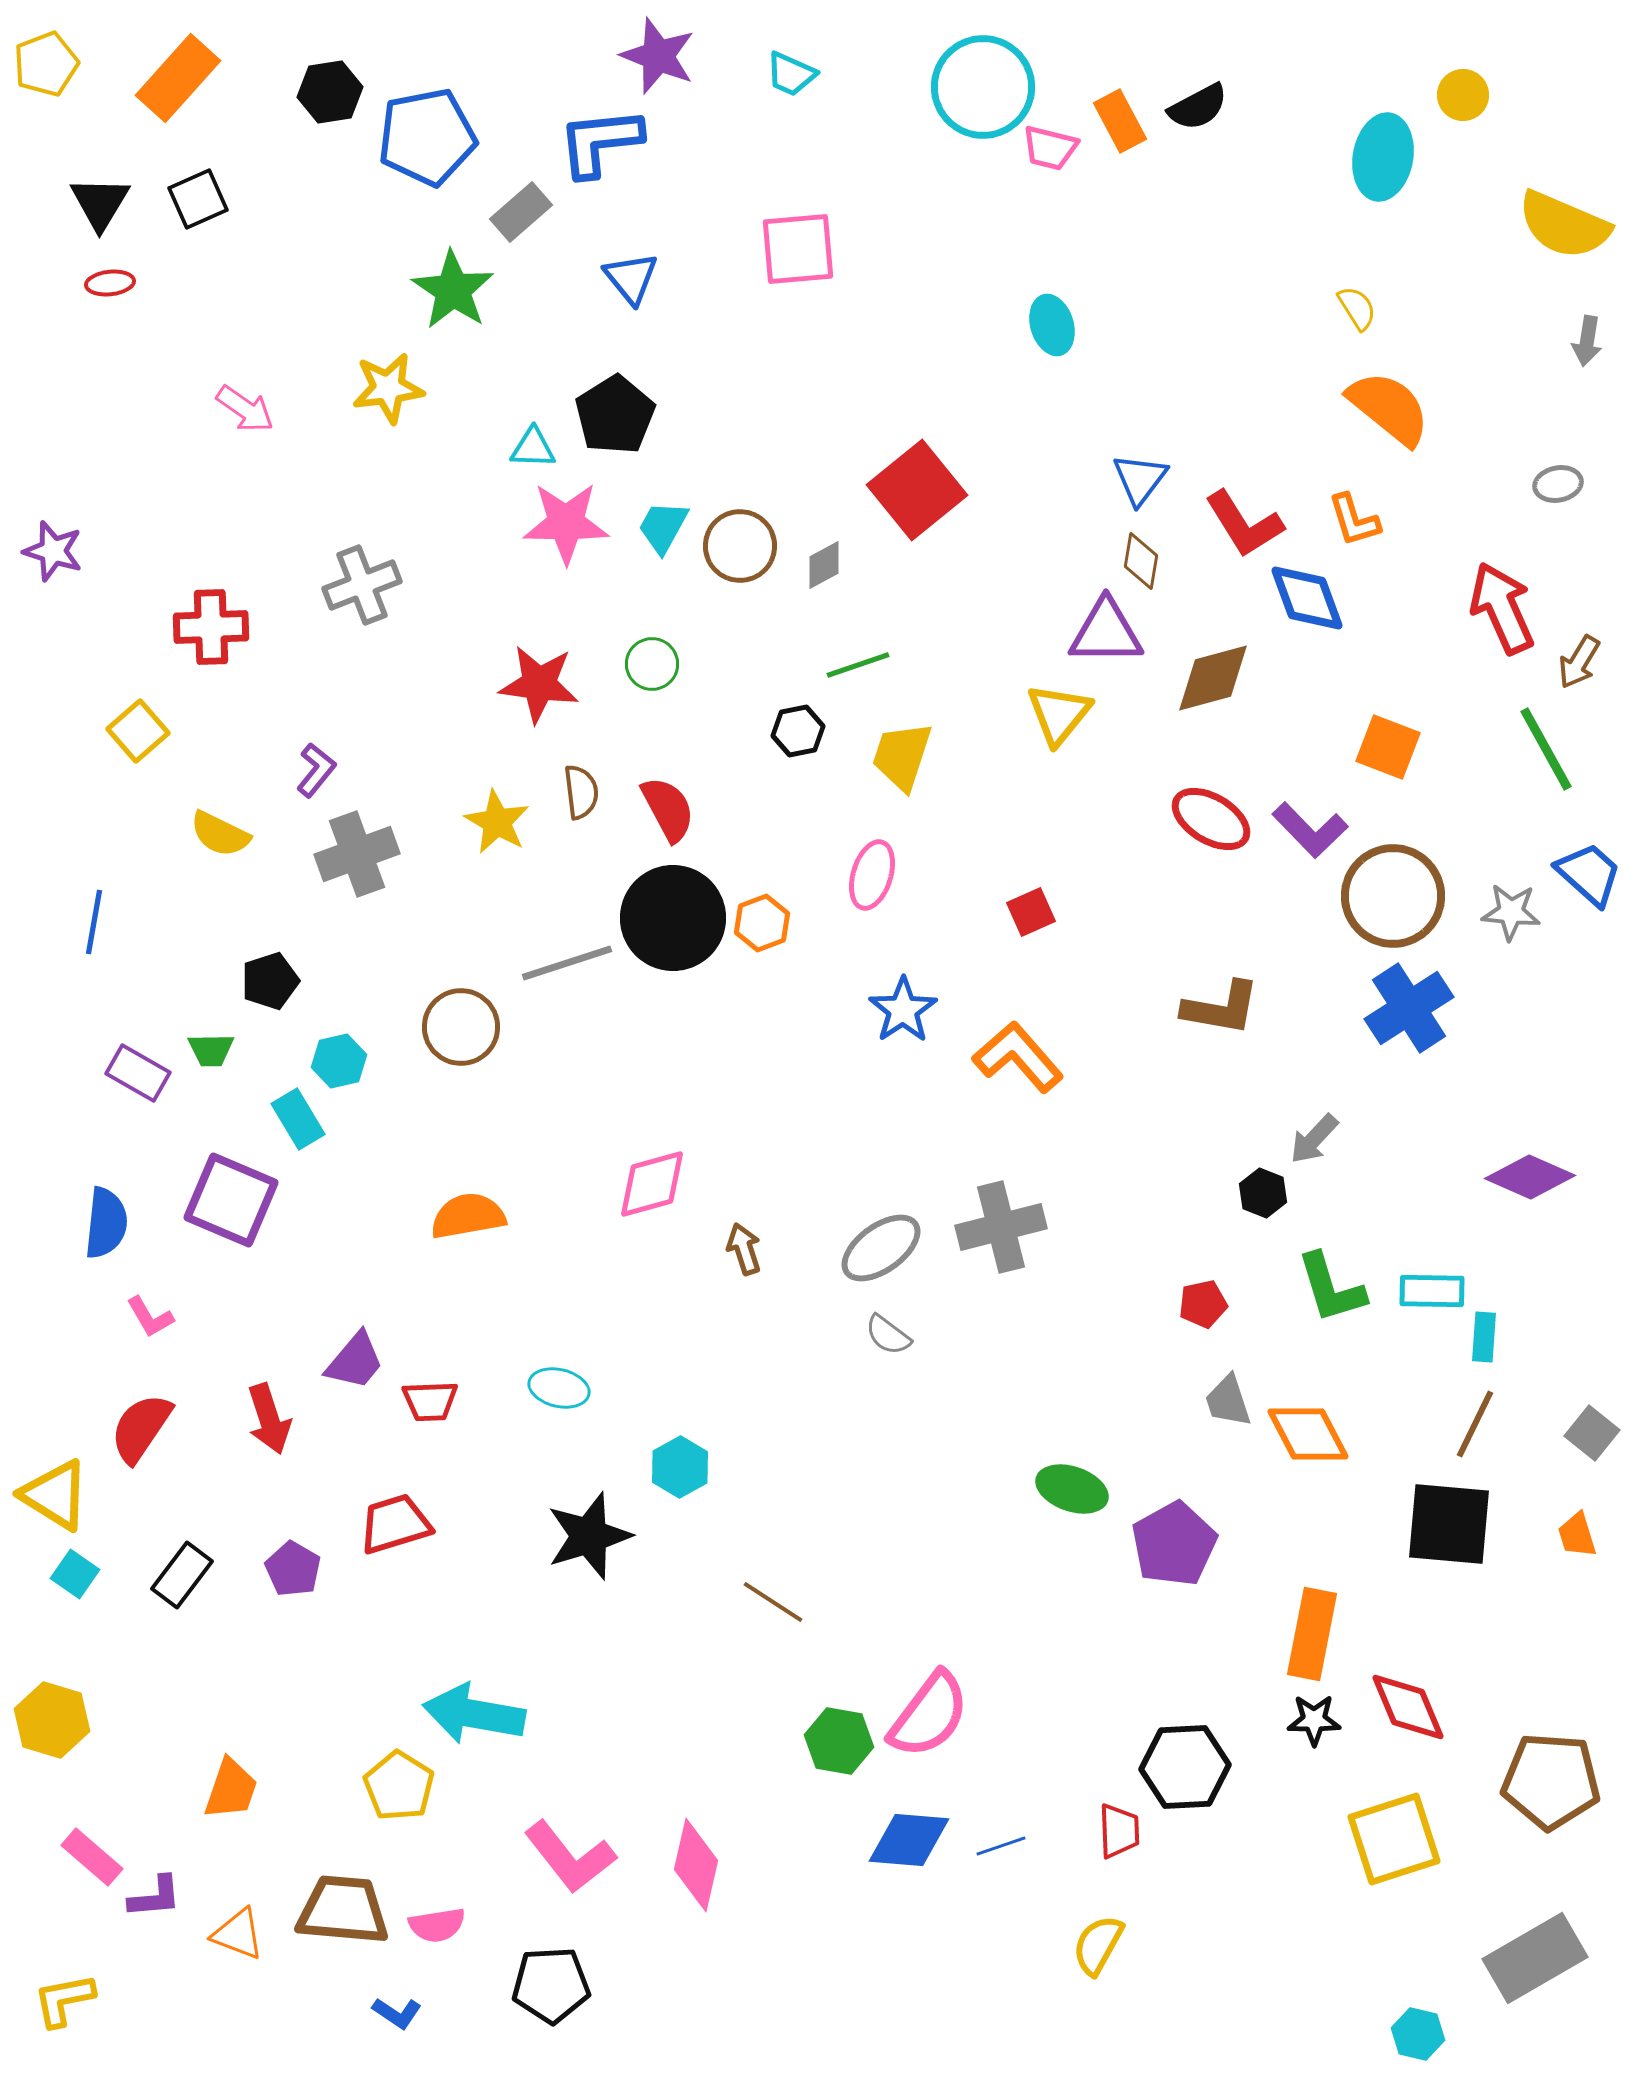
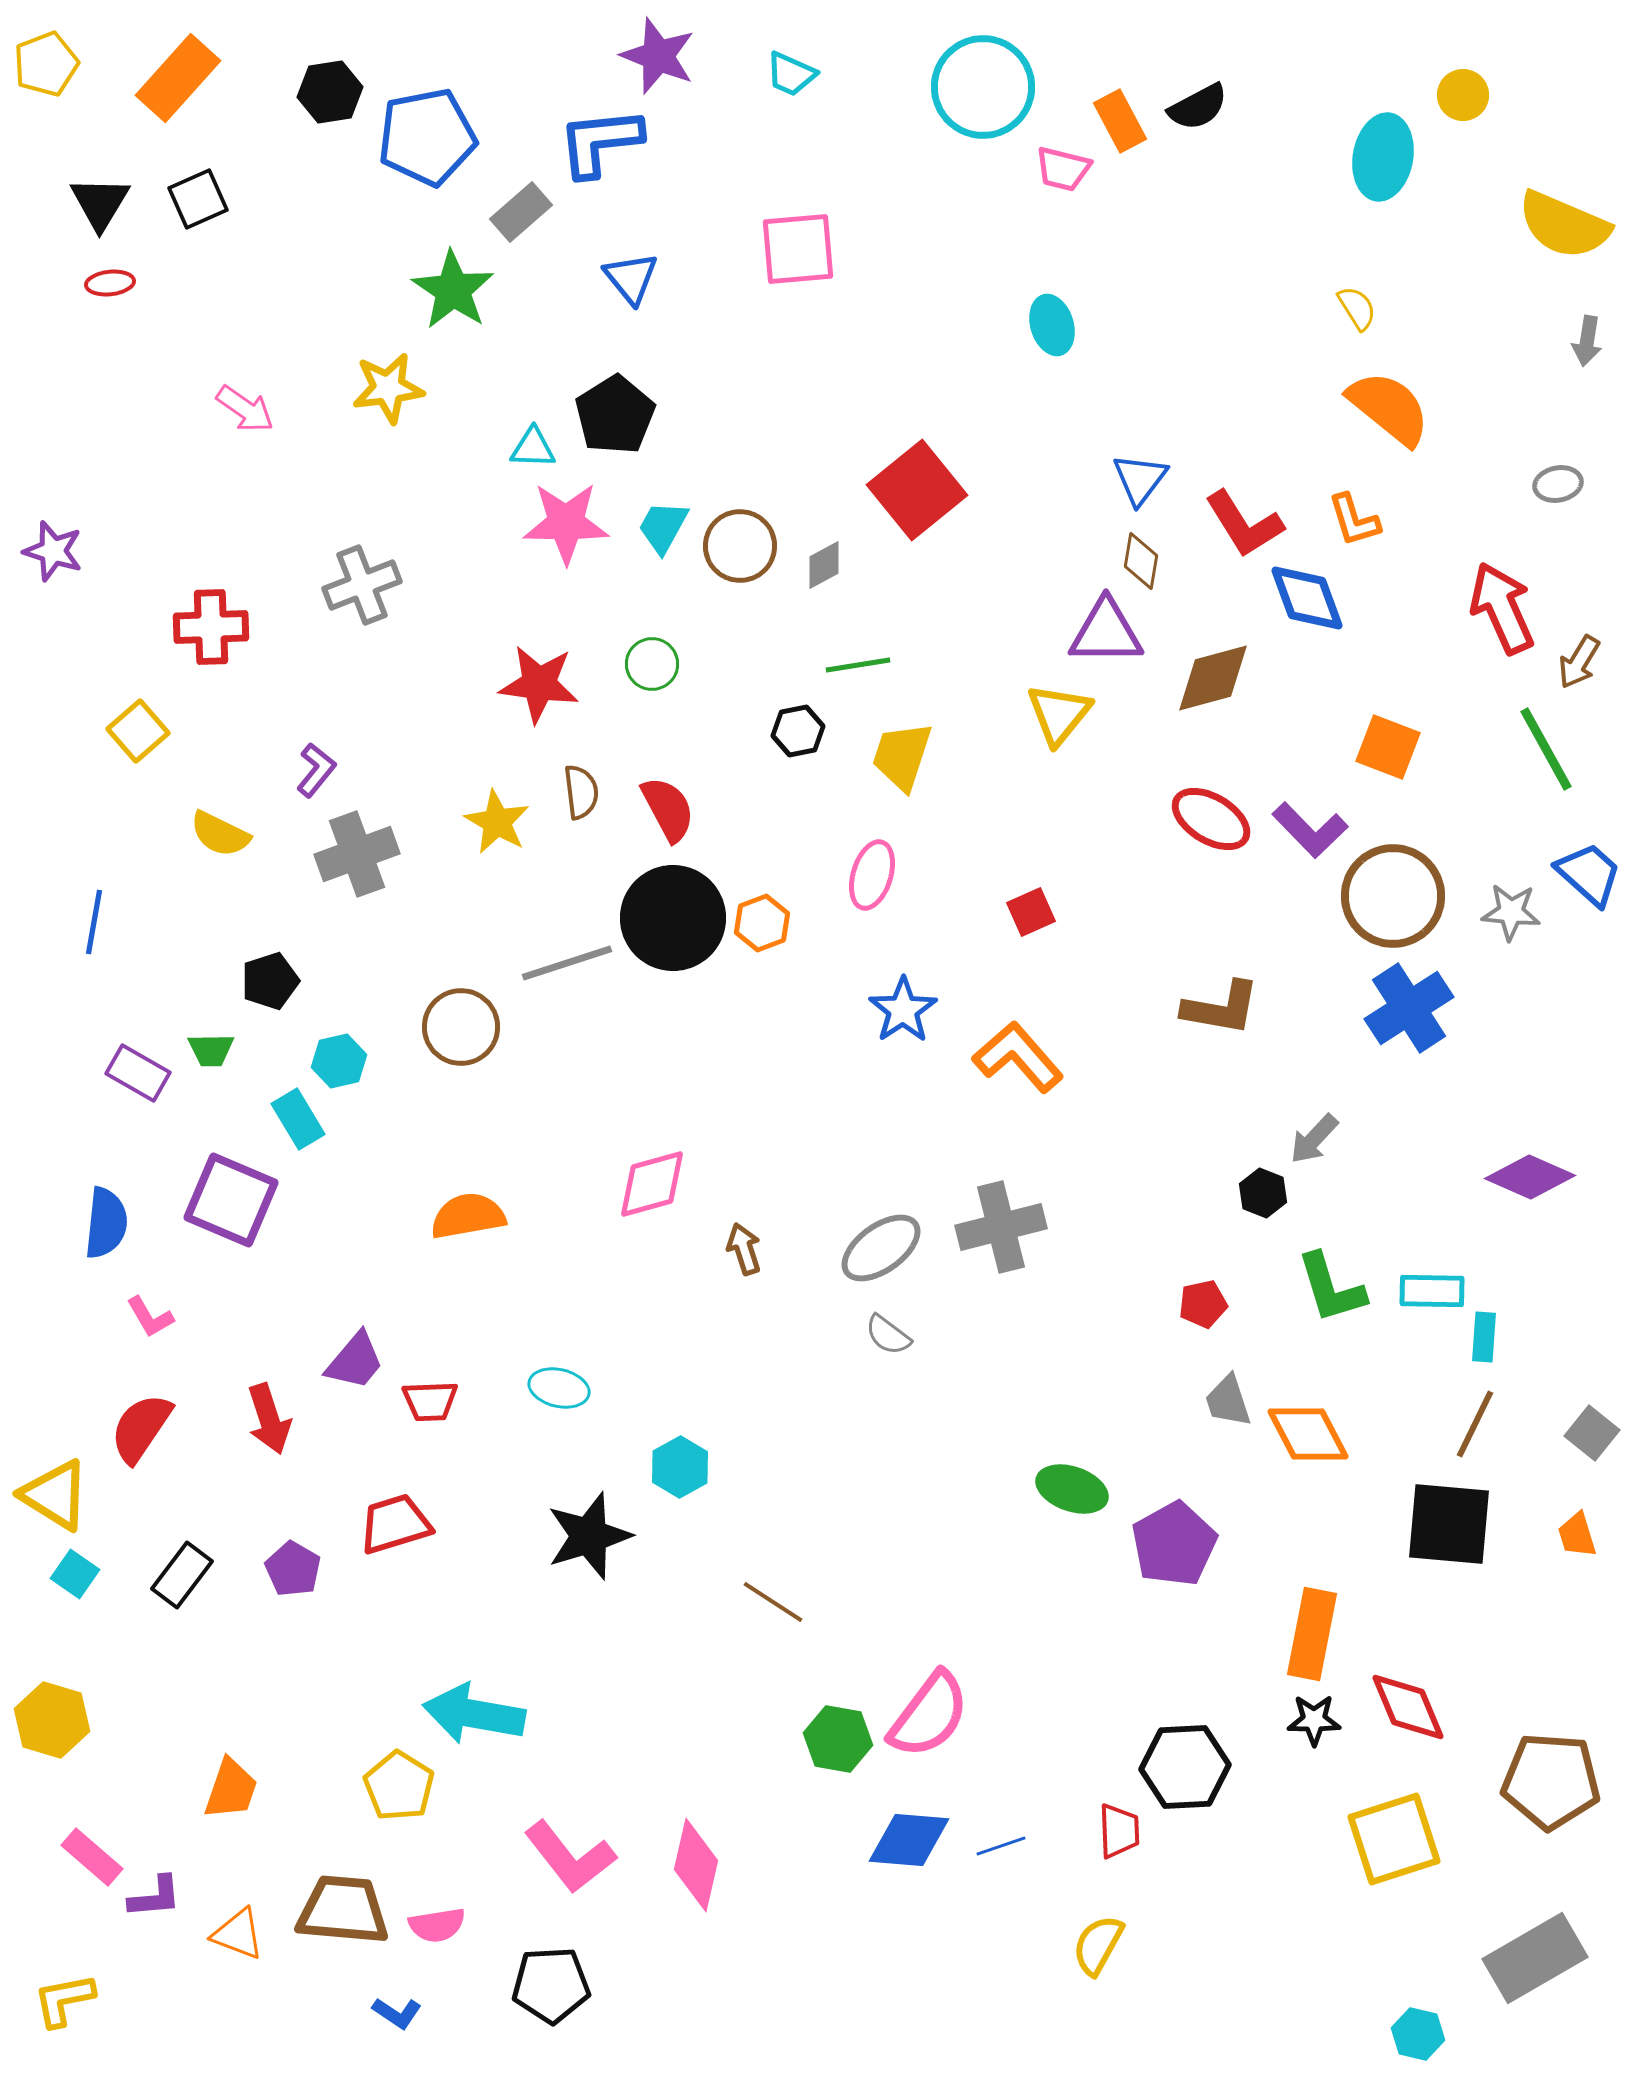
pink trapezoid at (1050, 148): moved 13 px right, 21 px down
green line at (858, 665): rotated 10 degrees clockwise
green hexagon at (839, 1741): moved 1 px left, 2 px up
